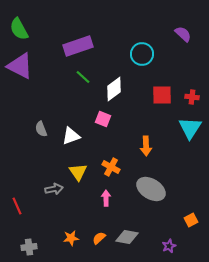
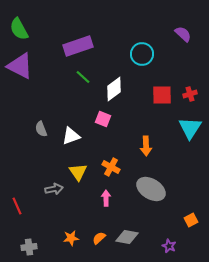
red cross: moved 2 px left, 3 px up; rotated 24 degrees counterclockwise
purple star: rotated 24 degrees counterclockwise
